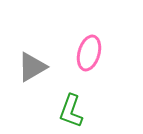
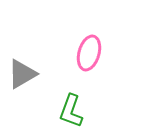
gray triangle: moved 10 px left, 7 px down
